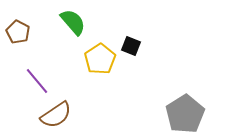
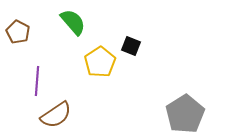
yellow pentagon: moved 3 px down
purple line: rotated 44 degrees clockwise
